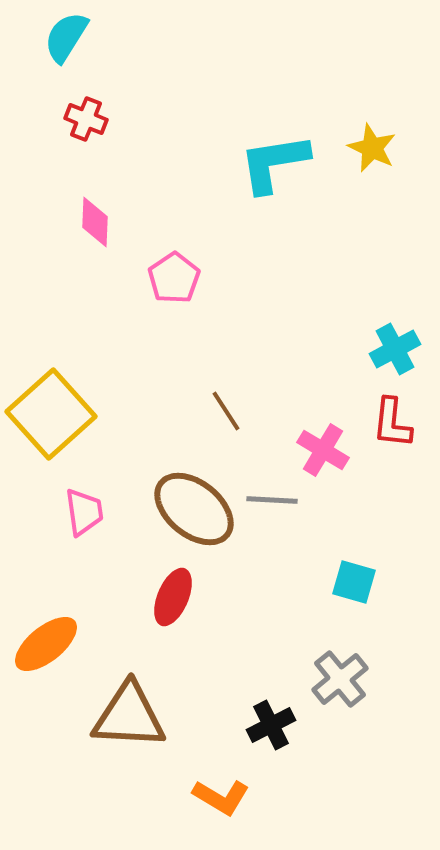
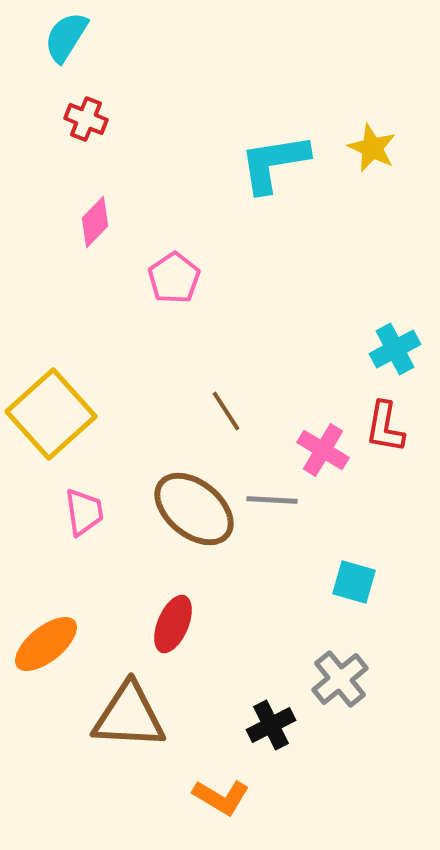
pink diamond: rotated 42 degrees clockwise
red L-shape: moved 7 px left, 4 px down; rotated 4 degrees clockwise
red ellipse: moved 27 px down
